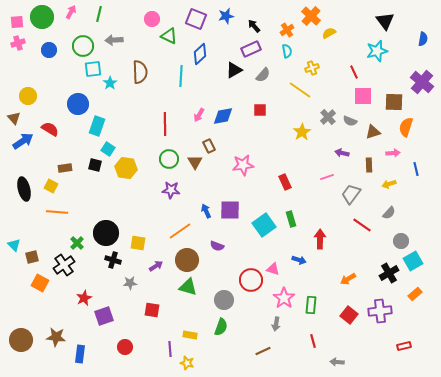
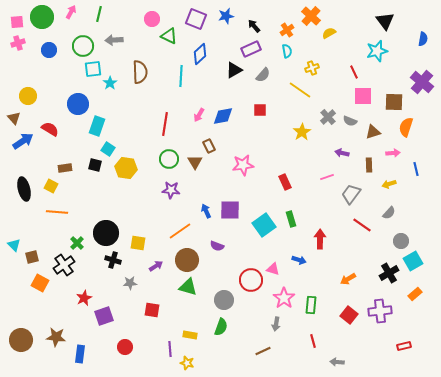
red line at (165, 124): rotated 10 degrees clockwise
